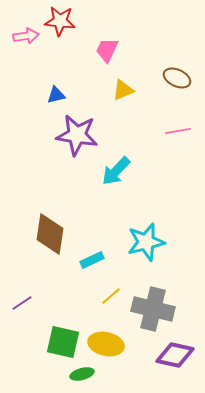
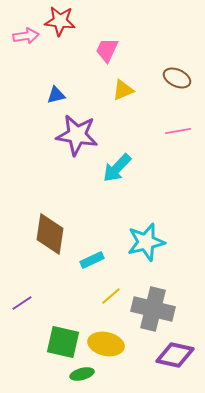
cyan arrow: moved 1 px right, 3 px up
